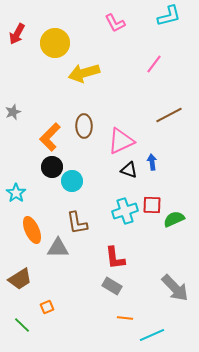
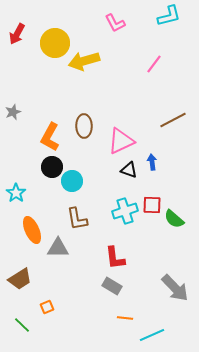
yellow arrow: moved 12 px up
brown line: moved 4 px right, 5 px down
orange L-shape: rotated 16 degrees counterclockwise
green semicircle: rotated 115 degrees counterclockwise
brown L-shape: moved 4 px up
